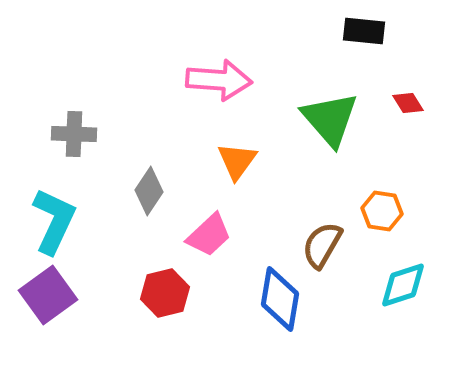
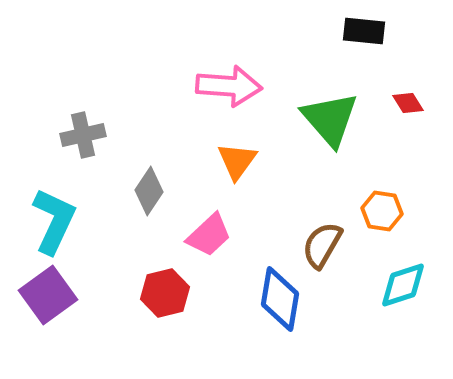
pink arrow: moved 10 px right, 6 px down
gray cross: moved 9 px right, 1 px down; rotated 15 degrees counterclockwise
